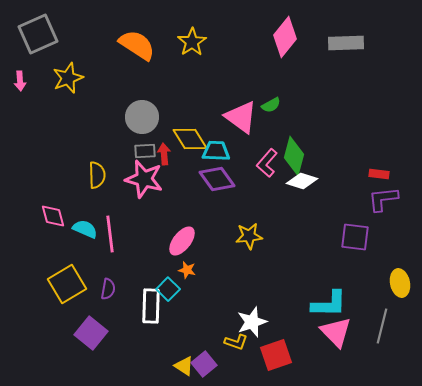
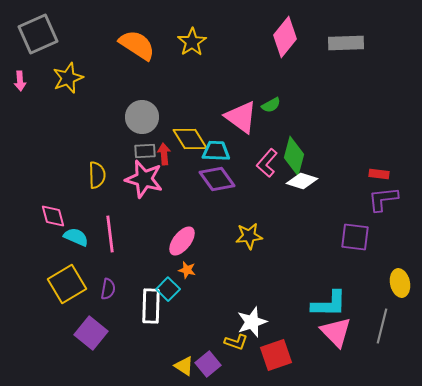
cyan semicircle at (85, 229): moved 9 px left, 8 px down
purple square at (204, 364): moved 4 px right
